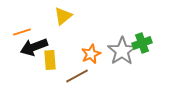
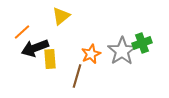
yellow triangle: moved 2 px left
orange line: rotated 24 degrees counterclockwise
black arrow: moved 1 px right, 1 px down
yellow rectangle: moved 1 px up
brown line: rotated 45 degrees counterclockwise
